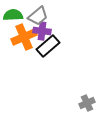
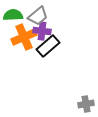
gray cross: moved 1 px left, 1 px down; rotated 14 degrees clockwise
